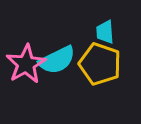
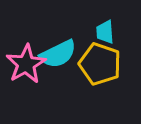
cyan semicircle: moved 1 px right, 6 px up
